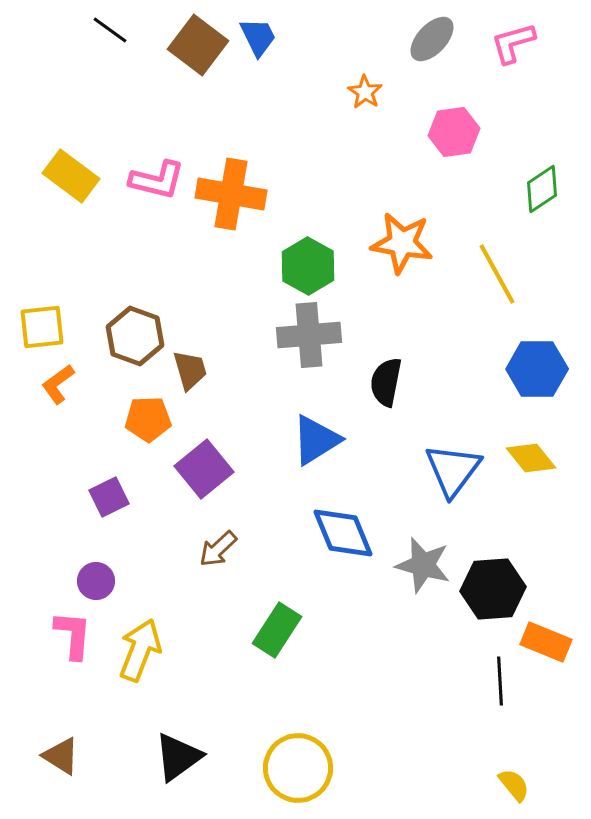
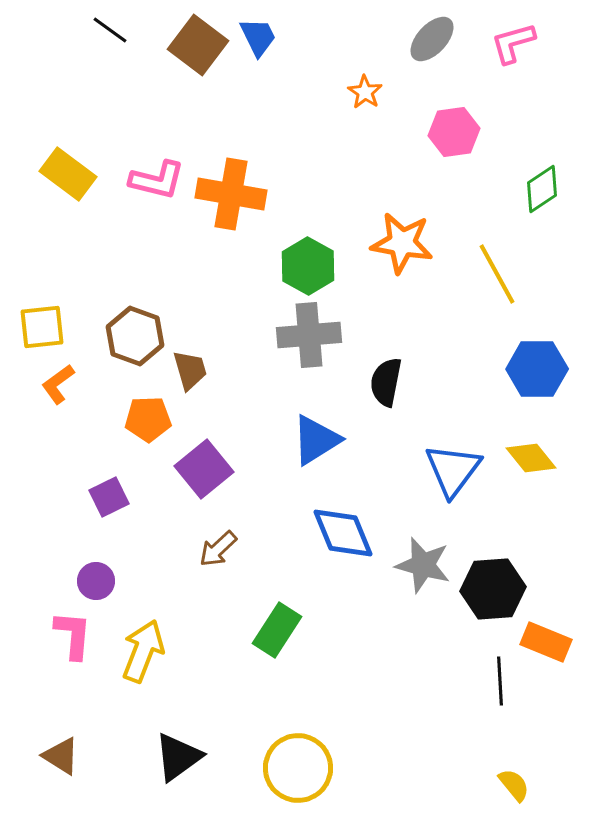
yellow rectangle at (71, 176): moved 3 px left, 2 px up
yellow arrow at (140, 650): moved 3 px right, 1 px down
